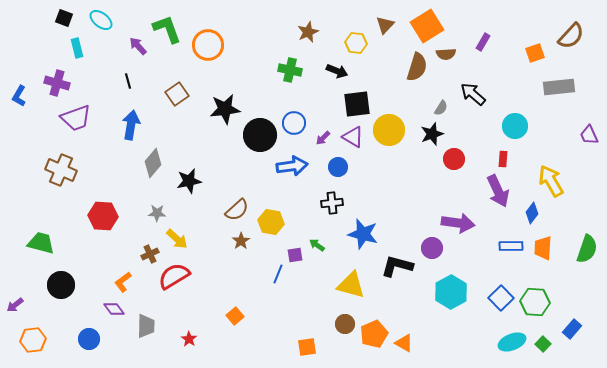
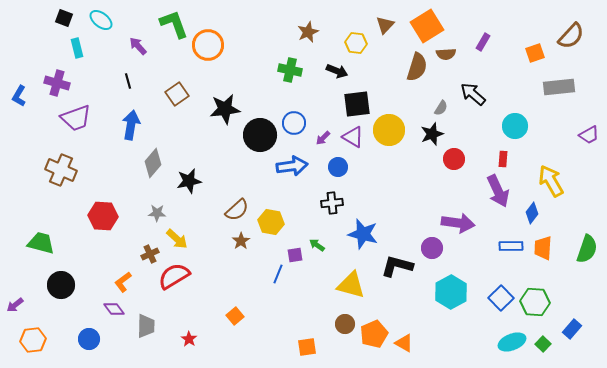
green L-shape at (167, 29): moved 7 px right, 5 px up
purple trapezoid at (589, 135): rotated 95 degrees counterclockwise
